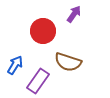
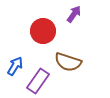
blue arrow: moved 1 px down
